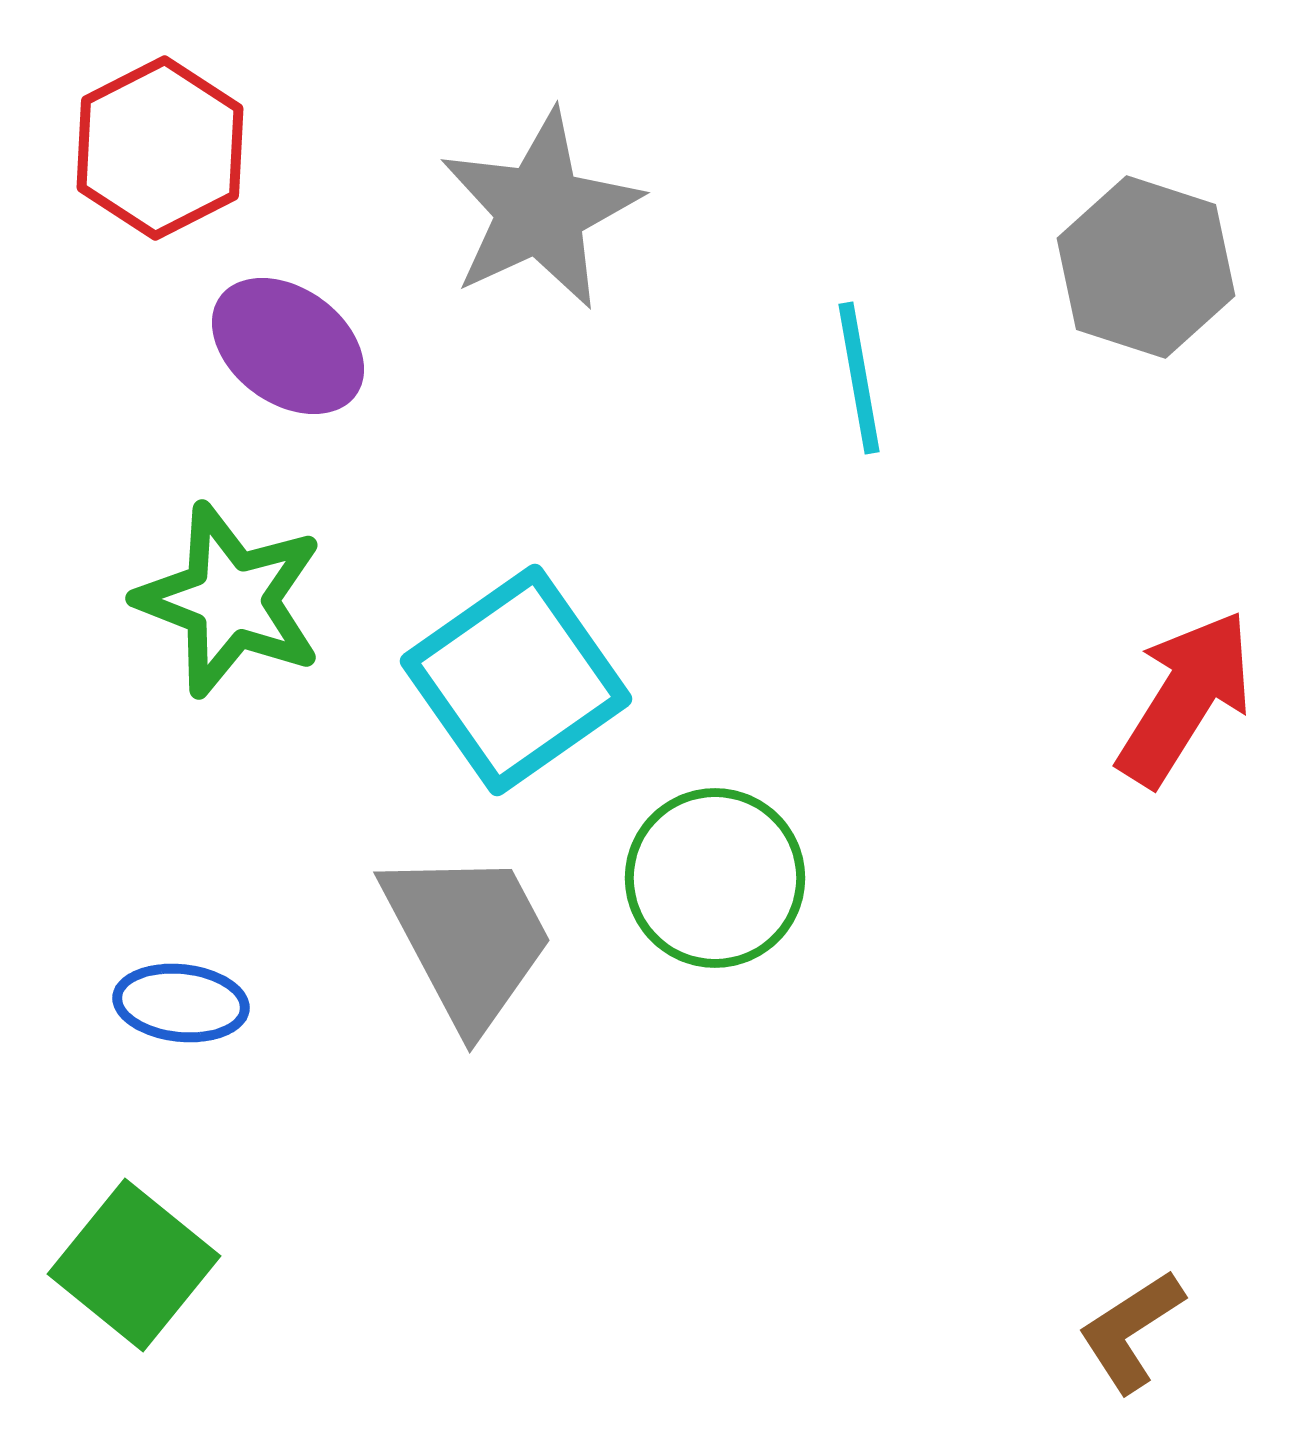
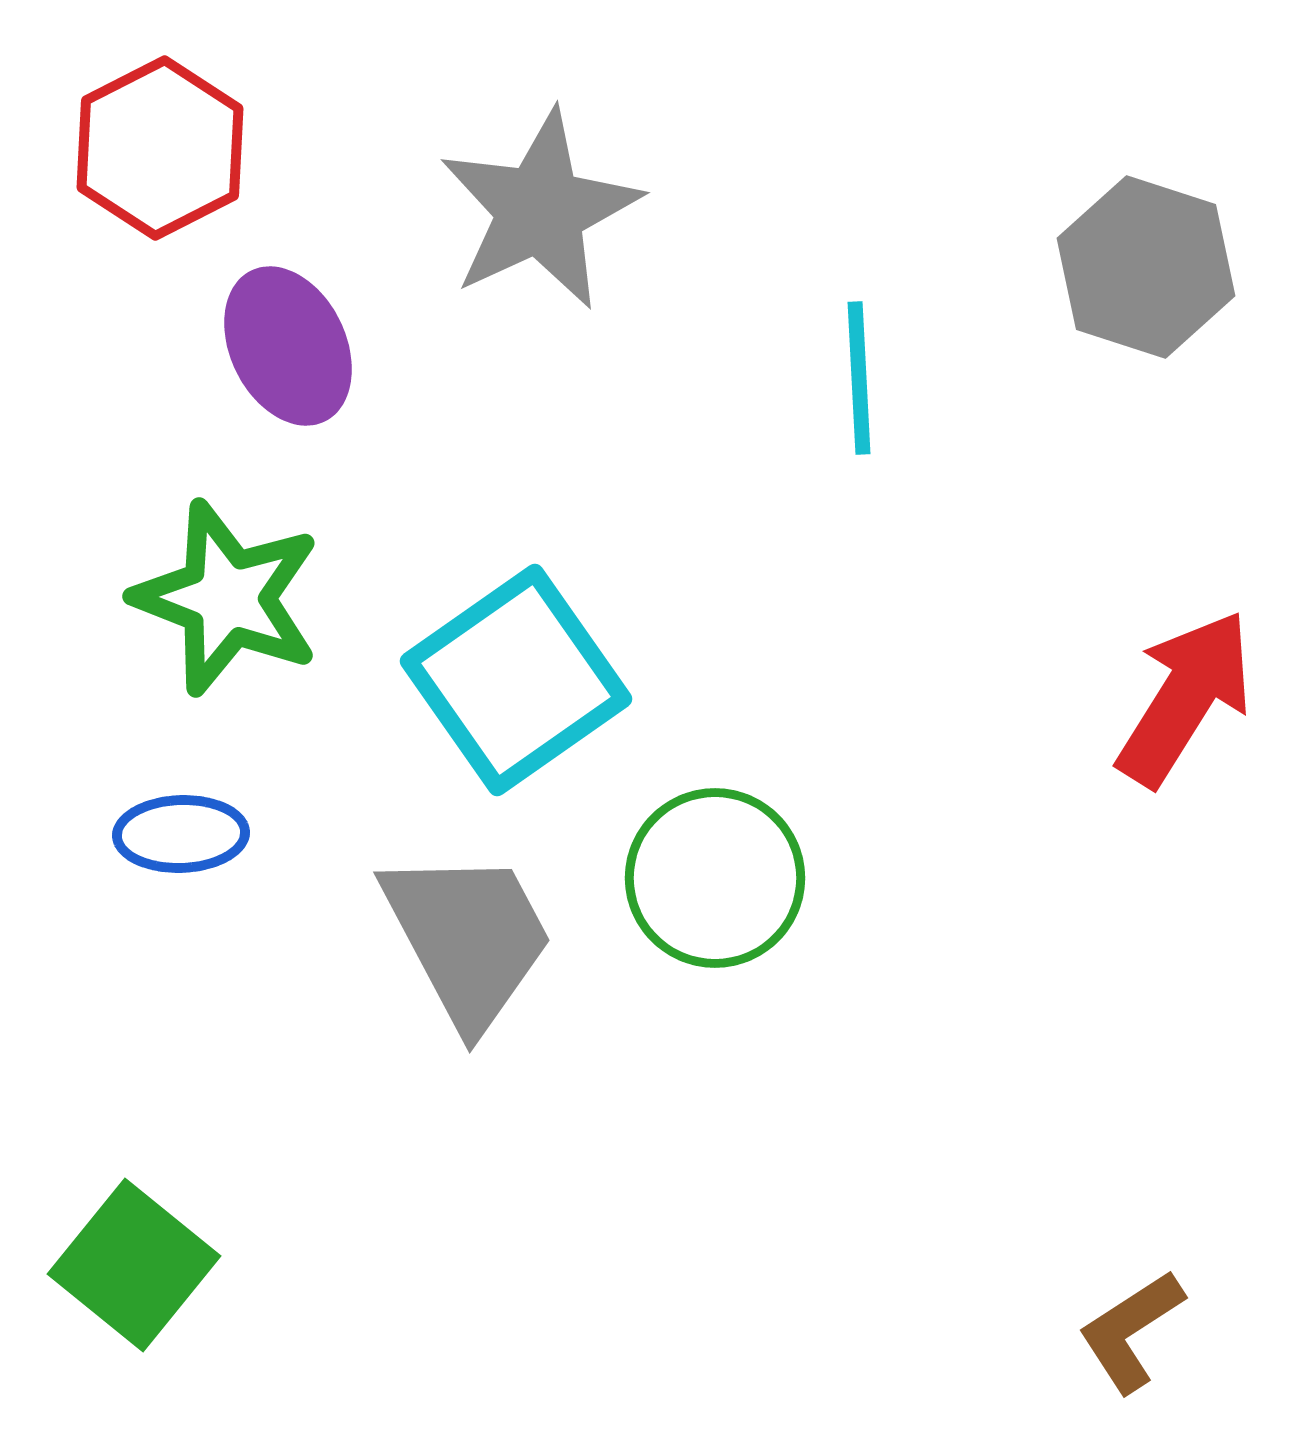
purple ellipse: rotated 28 degrees clockwise
cyan line: rotated 7 degrees clockwise
green star: moved 3 px left, 2 px up
blue ellipse: moved 169 px up; rotated 8 degrees counterclockwise
